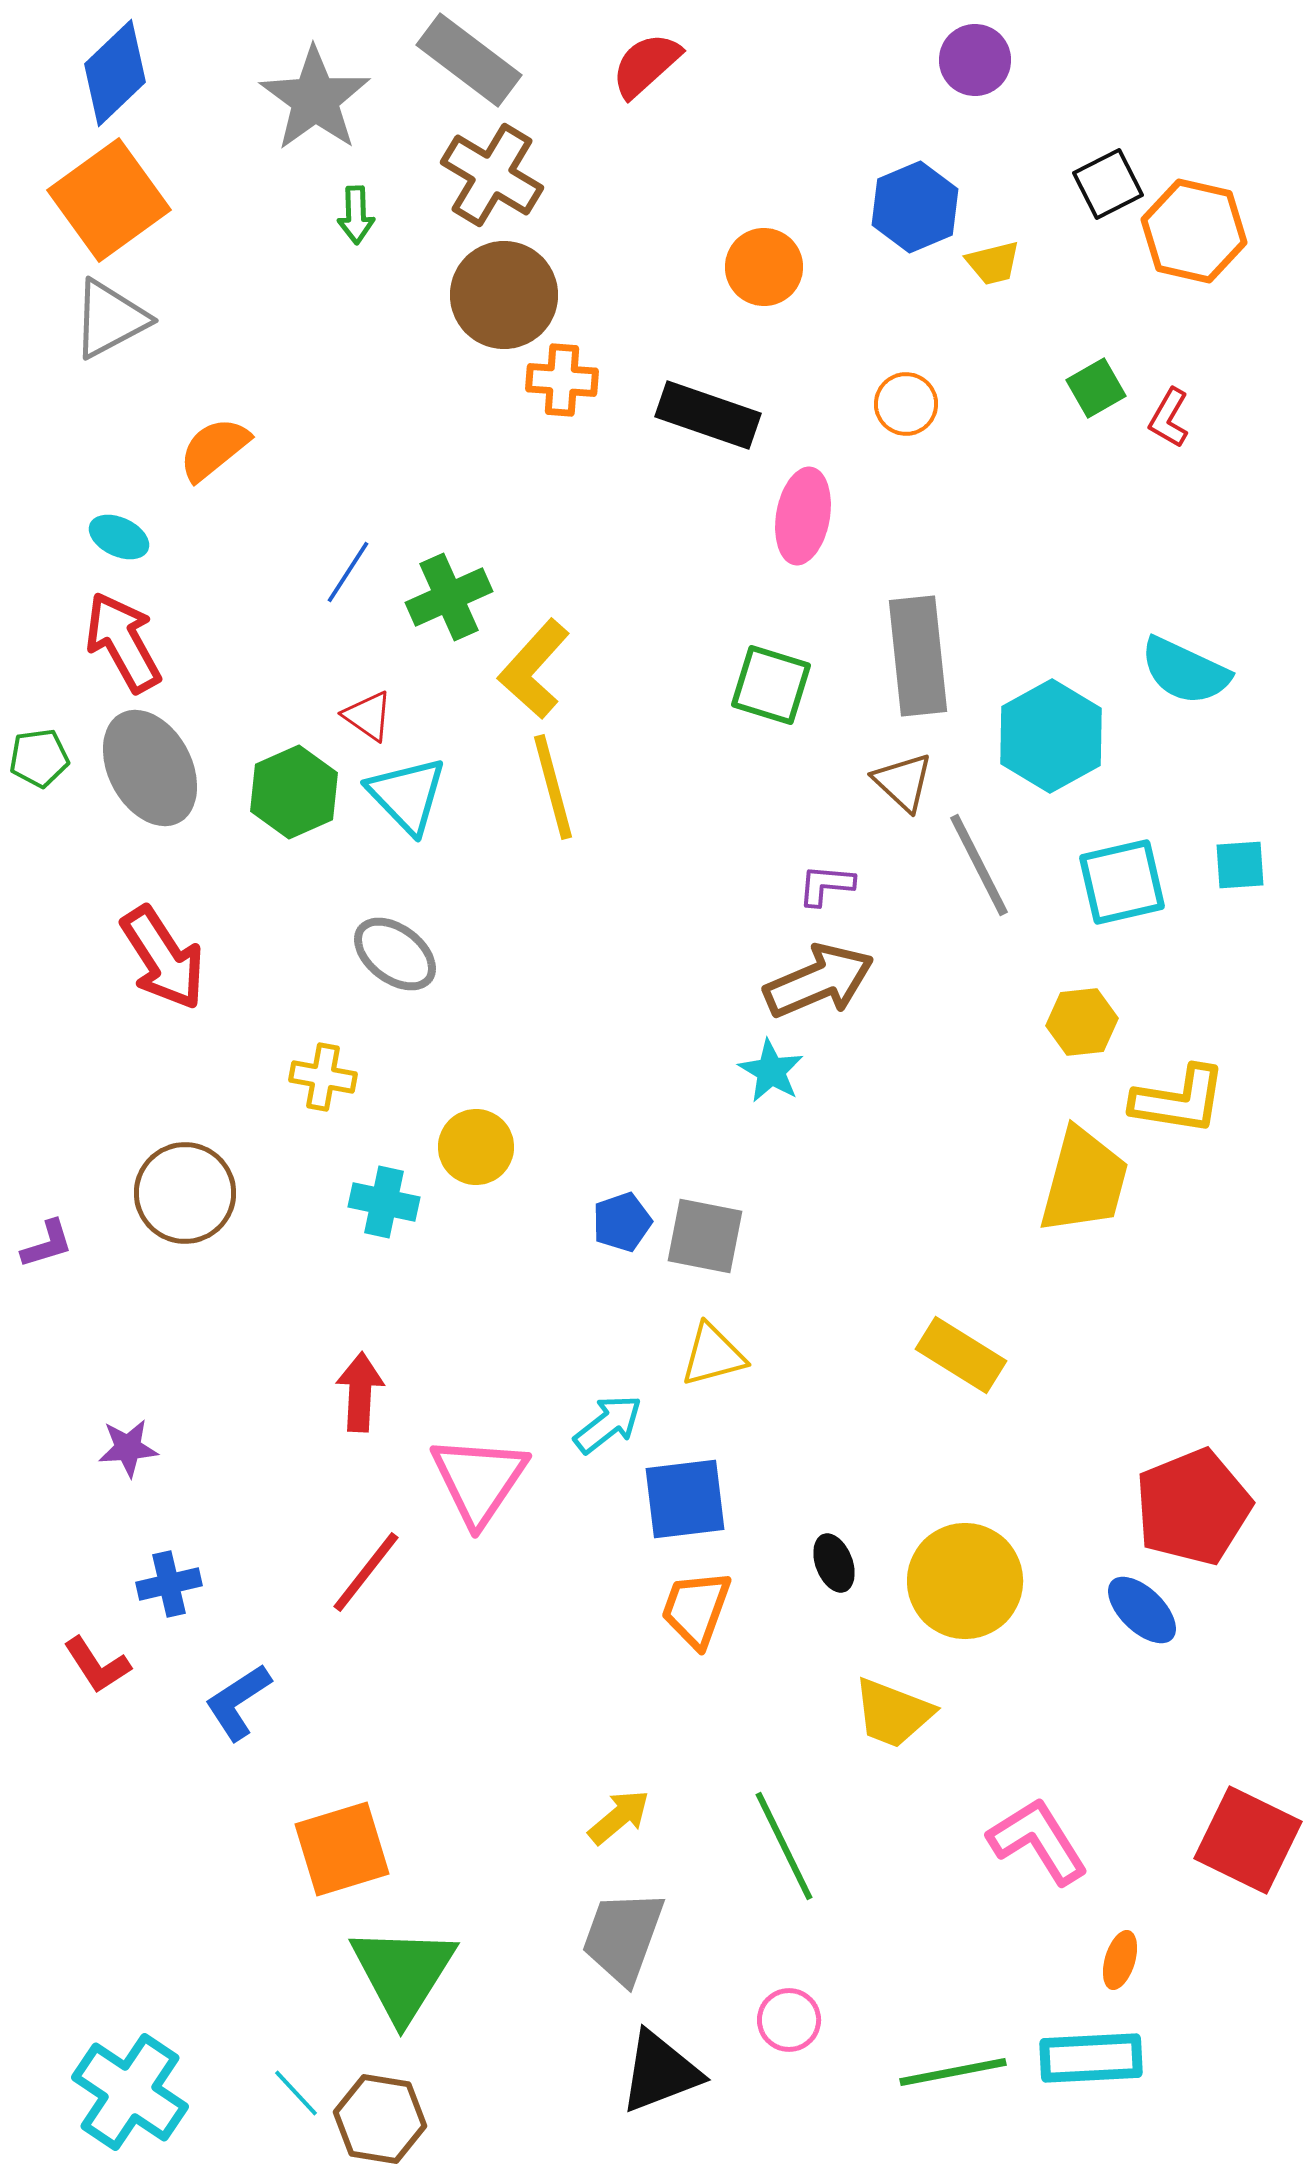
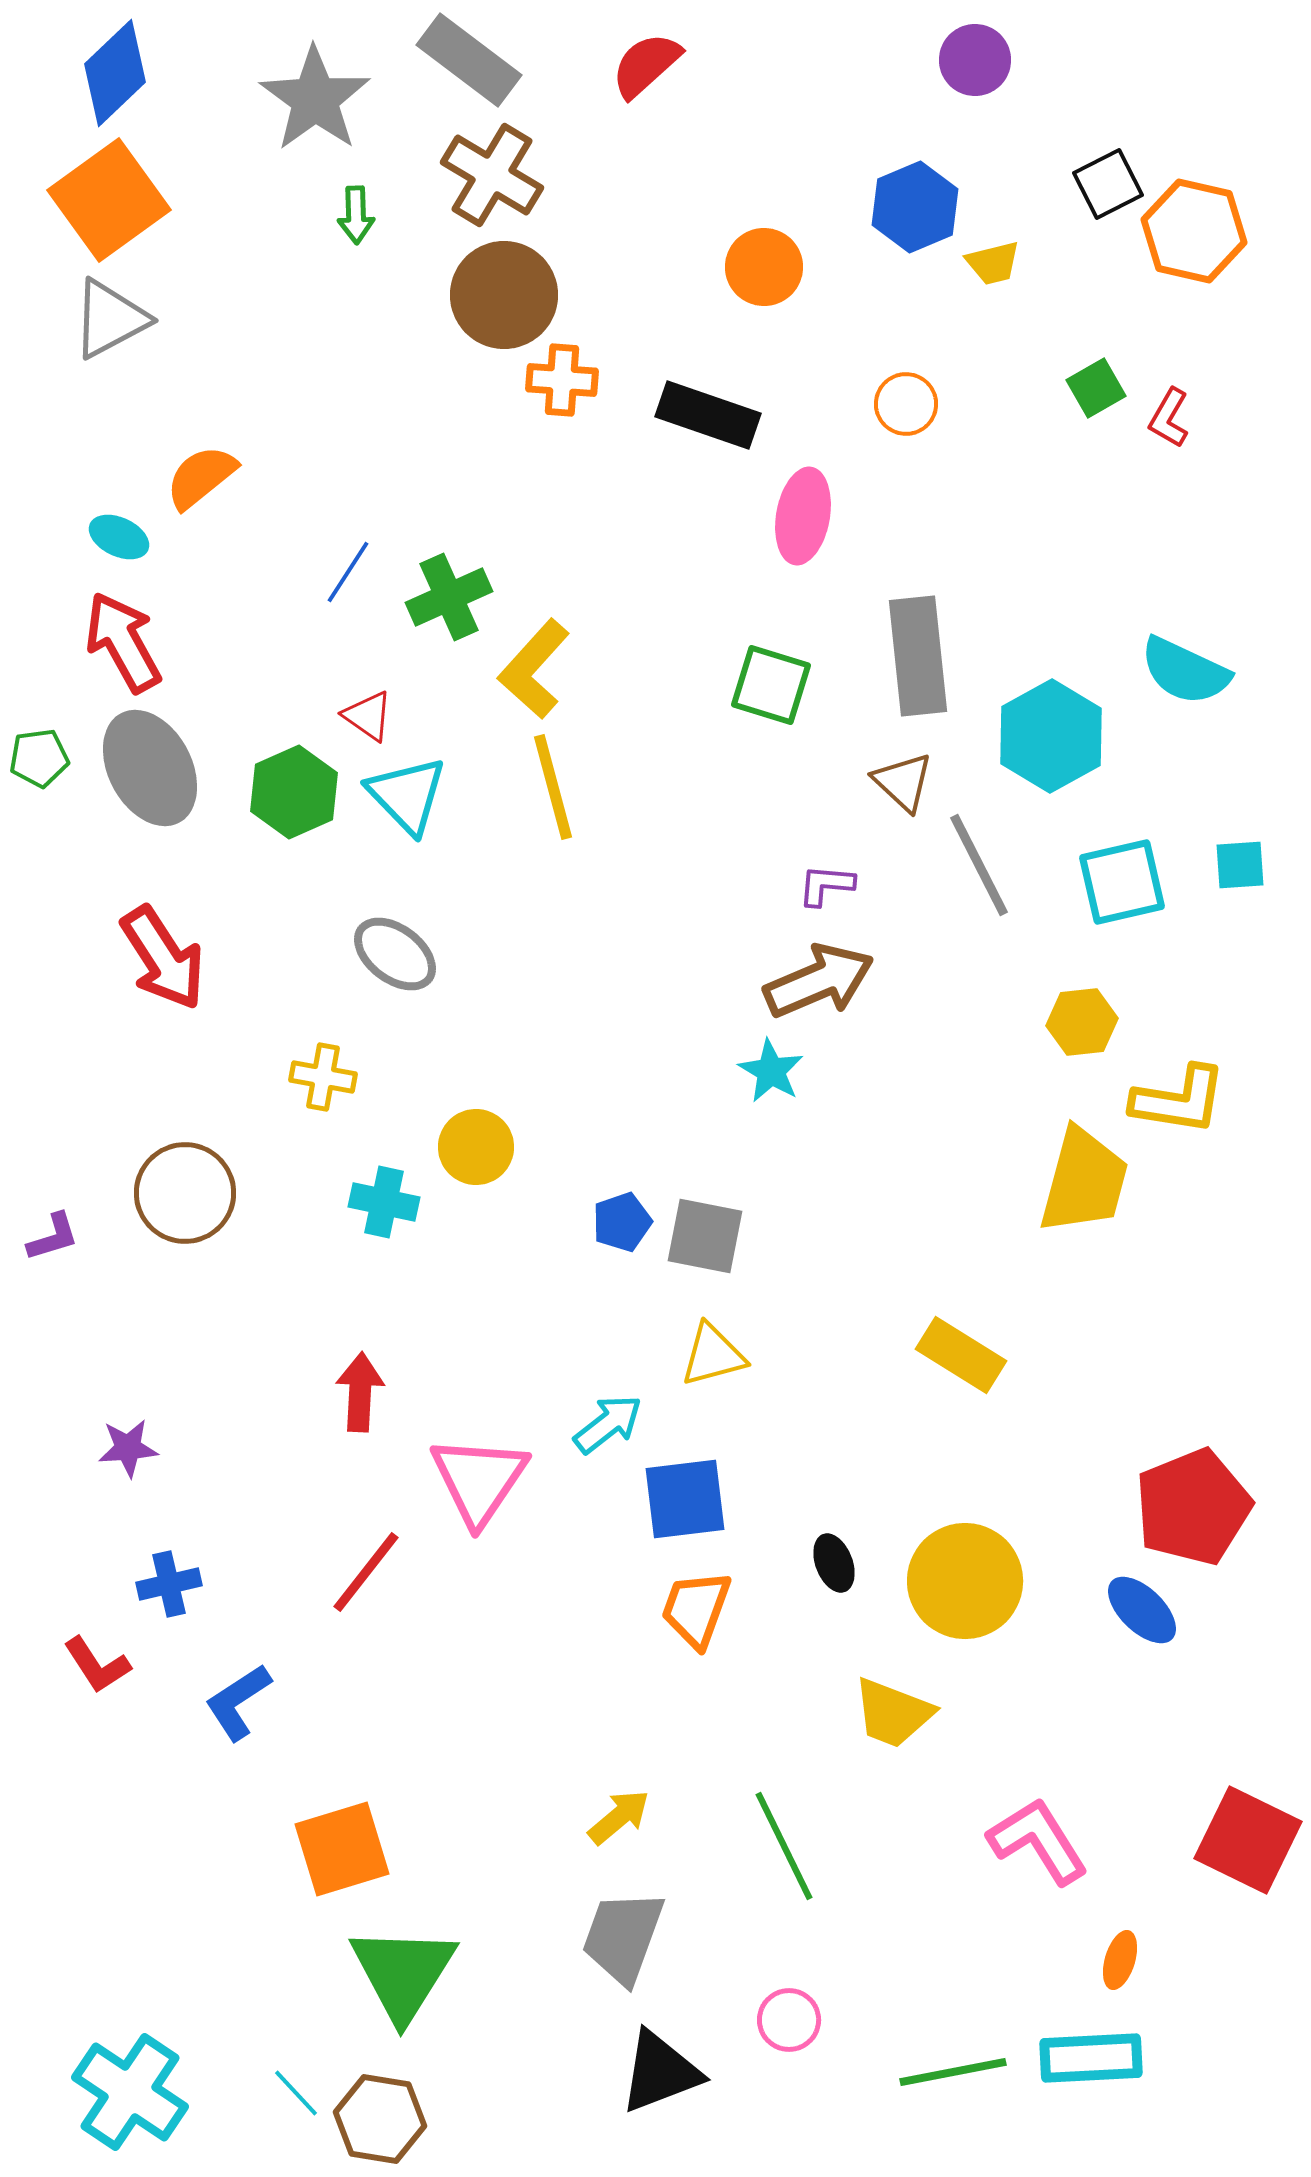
orange semicircle at (214, 449): moved 13 px left, 28 px down
purple L-shape at (47, 1244): moved 6 px right, 7 px up
